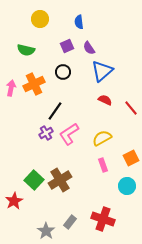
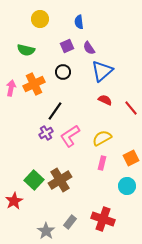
pink L-shape: moved 1 px right, 2 px down
pink rectangle: moved 1 px left, 2 px up; rotated 32 degrees clockwise
